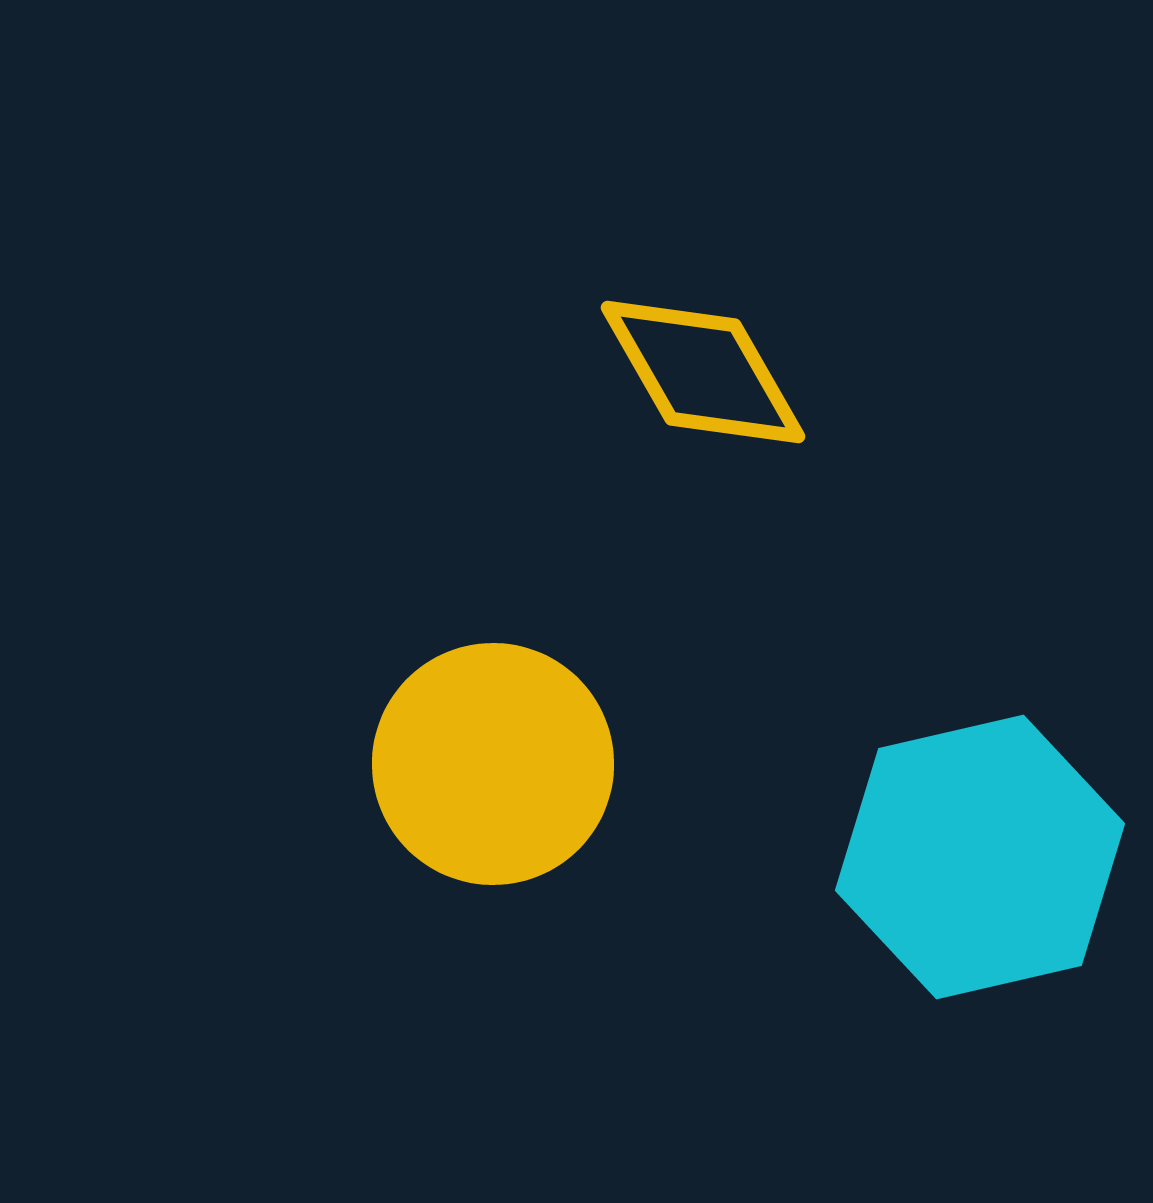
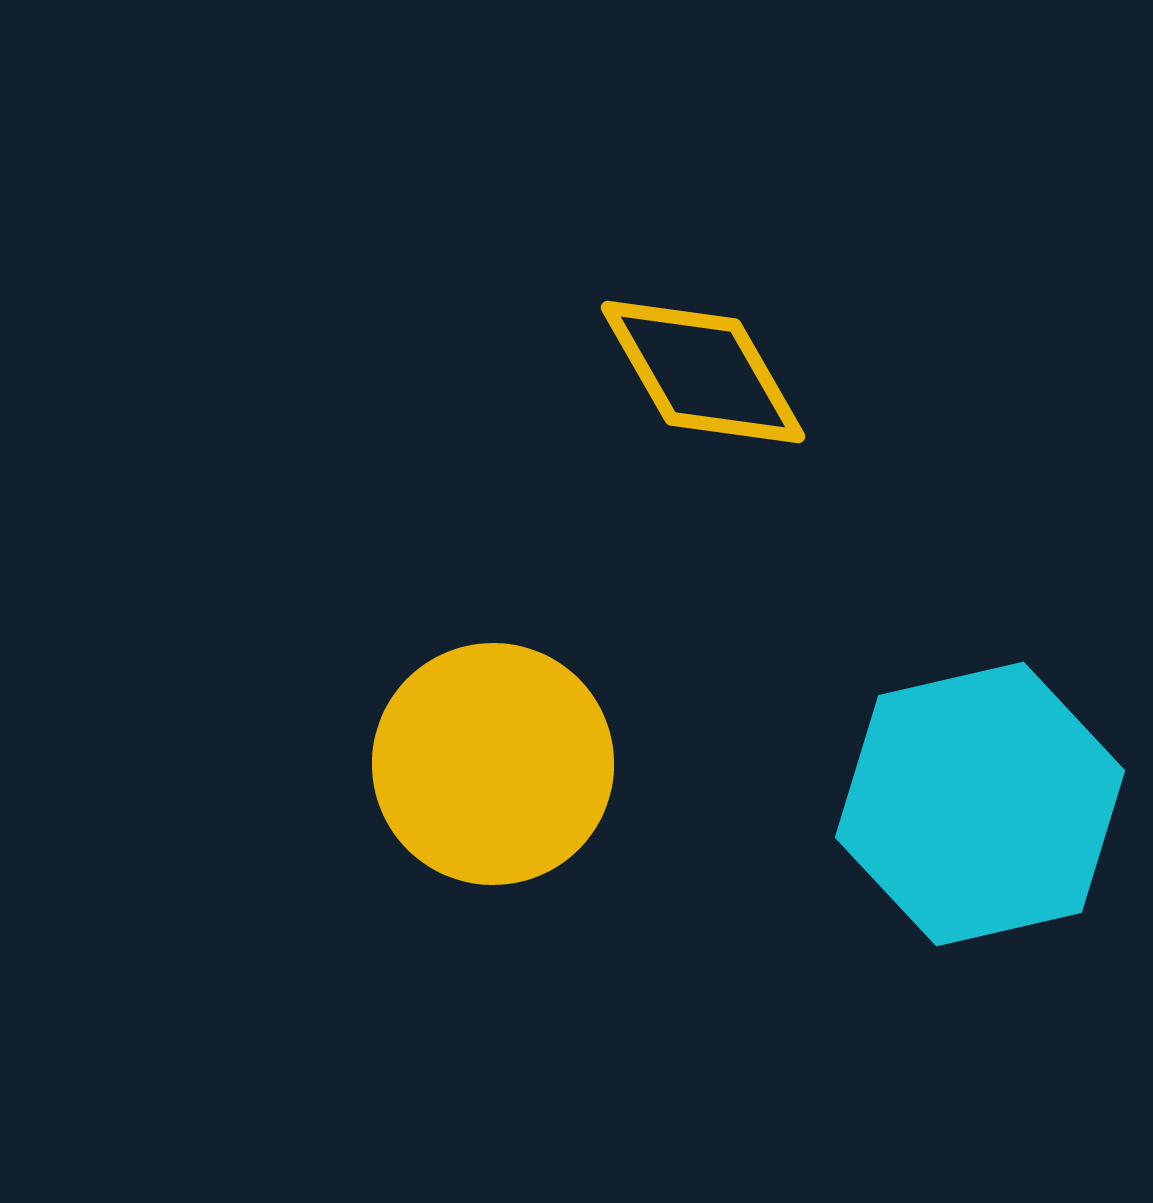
cyan hexagon: moved 53 px up
